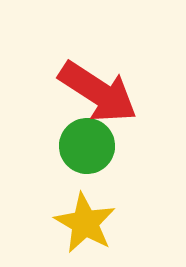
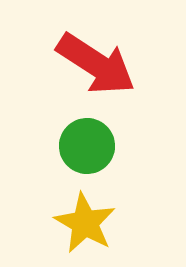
red arrow: moved 2 px left, 28 px up
